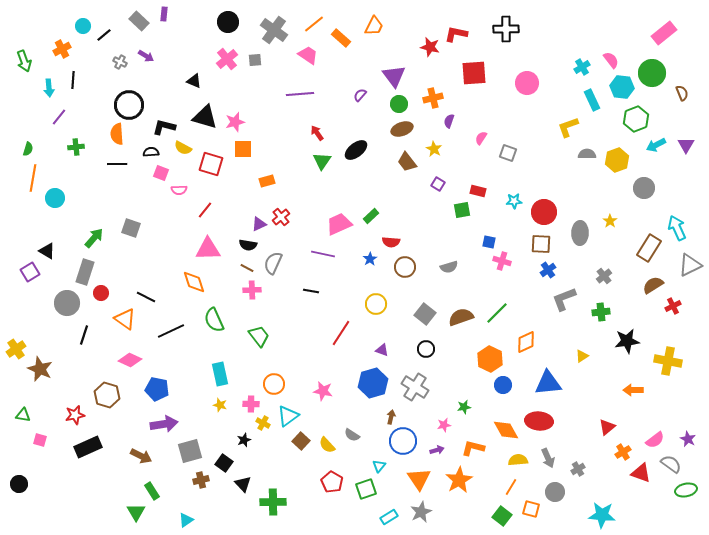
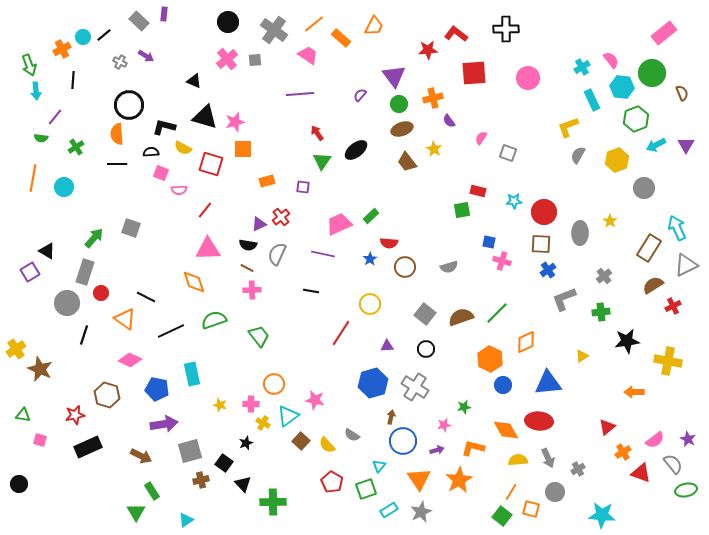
cyan circle at (83, 26): moved 11 px down
red L-shape at (456, 34): rotated 25 degrees clockwise
red star at (430, 47): moved 2 px left, 3 px down; rotated 18 degrees counterclockwise
green arrow at (24, 61): moved 5 px right, 4 px down
pink circle at (527, 83): moved 1 px right, 5 px up
cyan arrow at (49, 88): moved 13 px left, 3 px down
purple line at (59, 117): moved 4 px left
purple semicircle at (449, 121): rotated 56 degrees counterclockwise
green cross at (76, 147): rotated 28 degrees counterclockwise
green semicircle at (28, 149): moved 13 px right, 11 px up; rotated 80 degrees clockwise
gray semicircle at (587, 154): moved 9 px left, 1 px down; rotated 60 degrees counterclockwise
purple square at (438, 184): moved 135 px left, 3 px down; rotated 24 degrees counterclockwise
cyan circle at (55, 198): moved 9 px right, 11 px up
red semicircle at (391, 242): moved 2 px left, 1 px down
gray semicircle at (273, 263): moved 4 px right, 9 px up
gray triangle at (690, 265): moved 4 px left
yellow circle at (376, 304): moved 6 px left
green semicircle at (214, 320): rotated 95 degrees clockwise
purple triangle at (382, 350): moved 5 px right, 4 px up; rotated 24 degrees counterclockwise
cyan rectangle at (220, 374): moved 28 px left
orange arrow at (633, 390): moved 1 px right, 2 px down
pink star at (323, 391): moved 8 px left, 9 px down
black star at (244, 440): moved 2 px right, 3 px down
gray semicircle at (671, 464): moved 2 px right; rotated 15 degrees clockwise
orange line at (511, 487): moved 5 px down
cyan rectangle at (389, 517): moved 7 px up
